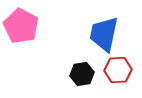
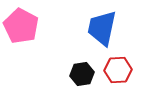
blue trapezoid: moved 2 px left, 6 px up
